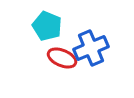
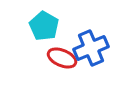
cyan pentagon: moved 3 px left; rotated 8 degrees clockwise
